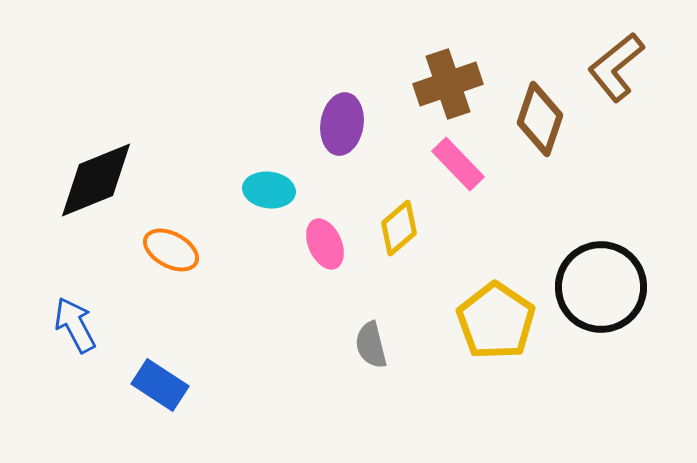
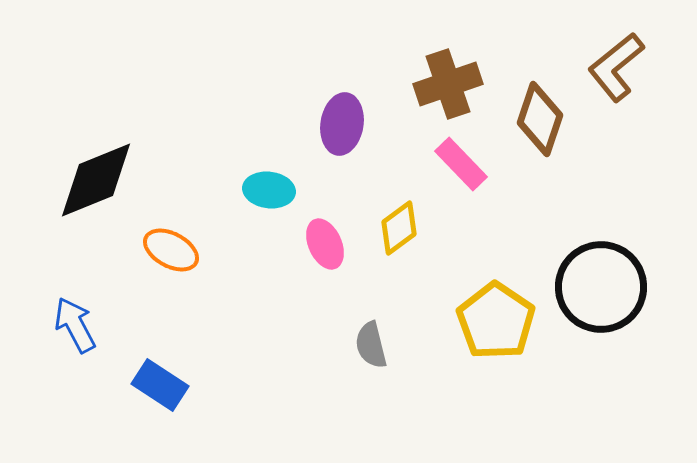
pink rectangle: moved 3 px right
yellow diamond: rotated 4 degrees clockwise
